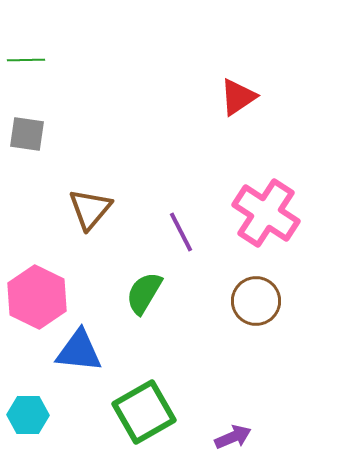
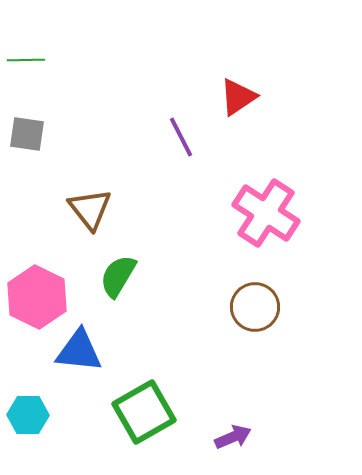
brown triangle: rotated 18 degrees counterclockwise
purple line: moved 95 px up
green semicircle: moved 26 px left, 17 px up
brown circle: moved 1 px left, 6 px down
